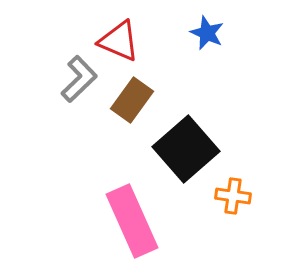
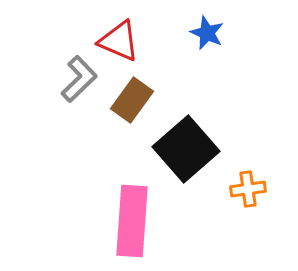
orange cross: moved 15 px right, 7 px up; rotated 16 degrees counterclockwise
pink rectangle: rotated 28 degrees clockwise
